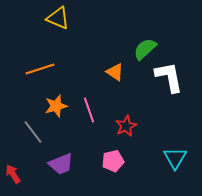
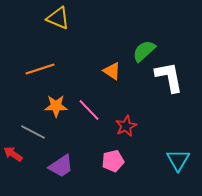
green semicircle: moved 1 px left, 2 px down
orange triangle: moved 3 px left, 1 px up
orange star: rotated 15 degrees clockwise
pink line: rotated 25 degrees counterclockwise
gray line: rotated 25 degrees counterclockwise
cyan triangle: moved 3 px right, 2 px down
purple trapezoid: moved 2 px down; rotated 12 degrees counterclockwise
red arrow: moved 20 px up; rotated 24 degrees counterclockwise
